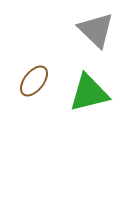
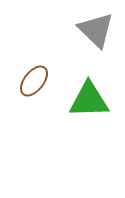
green triangle: moved 7 px down; rotated 12 degrees clockwise
